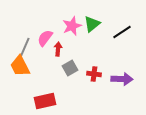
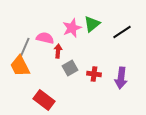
pink star: moved 2 px down
pink semicircle: rotated 66 degrees clockwise
red arrow: moved 2 px down
purple arrow: moved 1 px left, 1 px up; rotated 95 degrees clockwise
red rectangle: moved 1 px left, 1 px up; rotated 50 degrees clockwise
